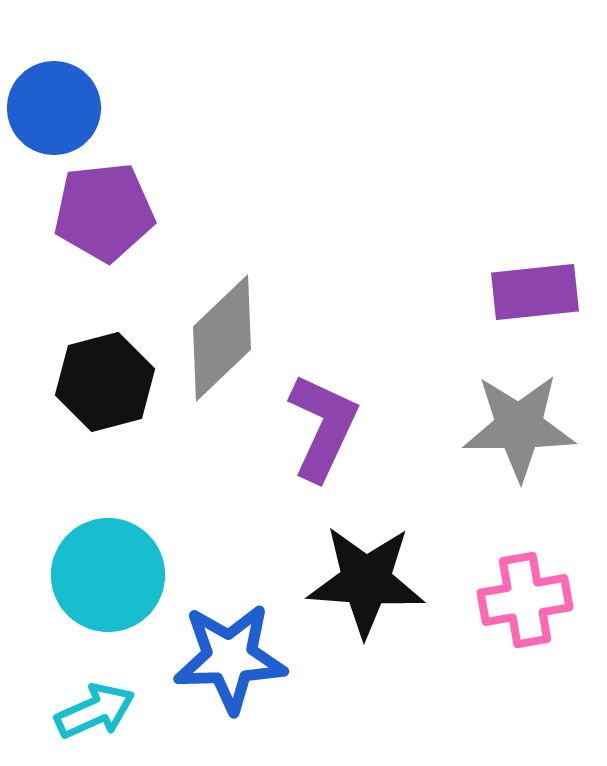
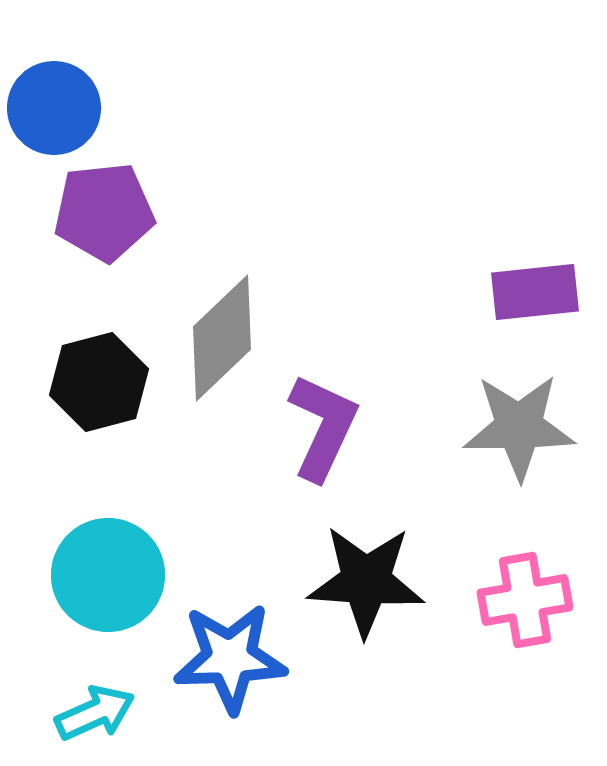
black hexagon: moved 6 px left
cyan arrow: moved 2 px down
